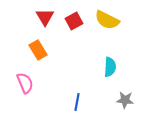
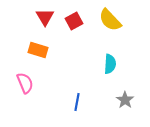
yellow semicircle: moved 3 px right; rotated 20 degrees clockwise
orange rectangle: rotated 42 degrees counterclockwise
cyan semicircle: moved 3 px up
gray star: rotated 30 degrees clockwise
